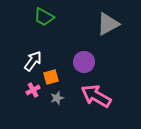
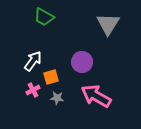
gray triangle: rotated 30 degrees counterclockwise
purple circle: moved 2 px left
gray star: rotated 24 degrees clockwise
